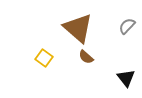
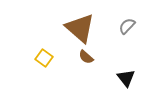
brown triangle: moved 2 px right
